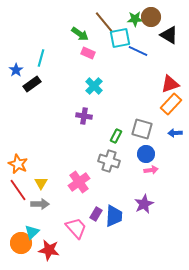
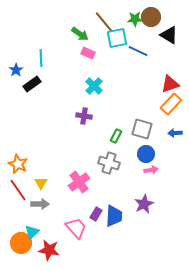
cyan square: moved 3 px left
cyan line: rotated 18 degrees counterclockwise
gray cross: moved 2 px down
